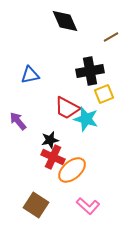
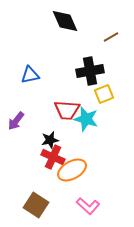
red trapezoid: moved 2 px down; rotated 24 degrees counterclockwise
purple arrow: moved 2 px left; rotated 102 degrees counterclockwise
orange ellipse: rotated 12 degrees clockwise
